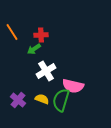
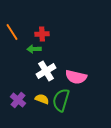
red cross: moved 1 px right, 1 px up
green arrow: rotated 32 degrees clockwise
pink semicircle: moved 3 px right, 9 px up
